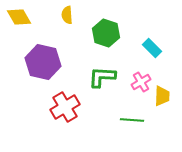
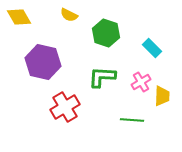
yellow semicircle: moved 2 px right; rotated 60 degrees counterclockwise
